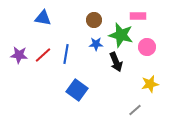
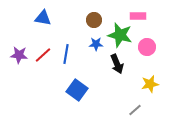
green star: moved 1 px left
black arrow: moved 1 px right, 2 px down
